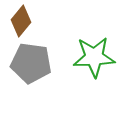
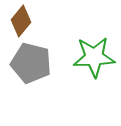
gray pentagon: rotated 6 degrees clockwise
